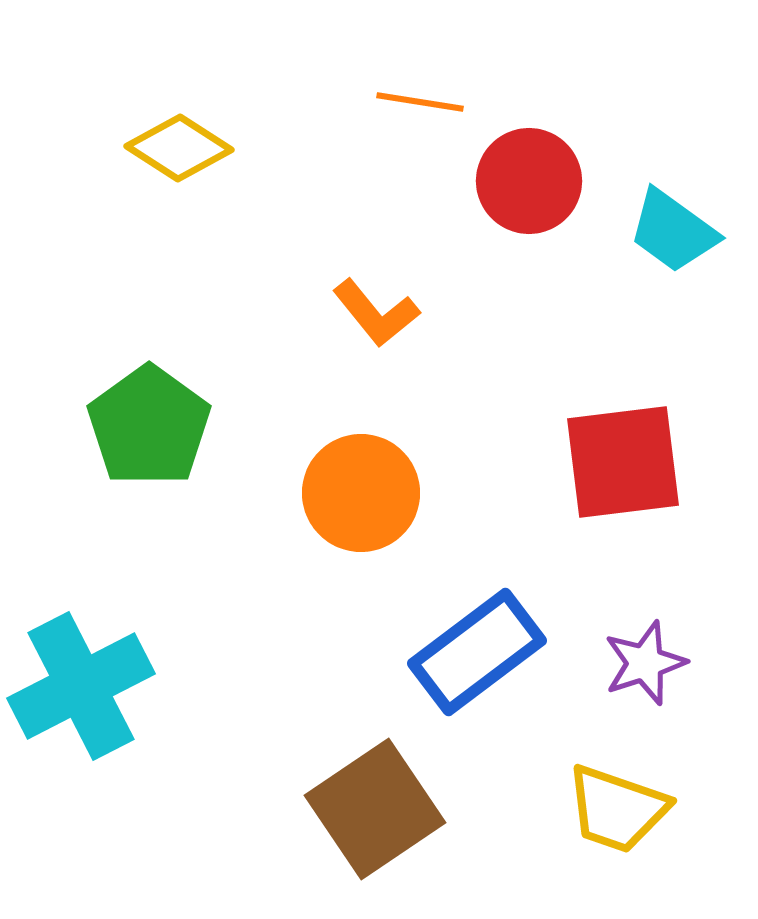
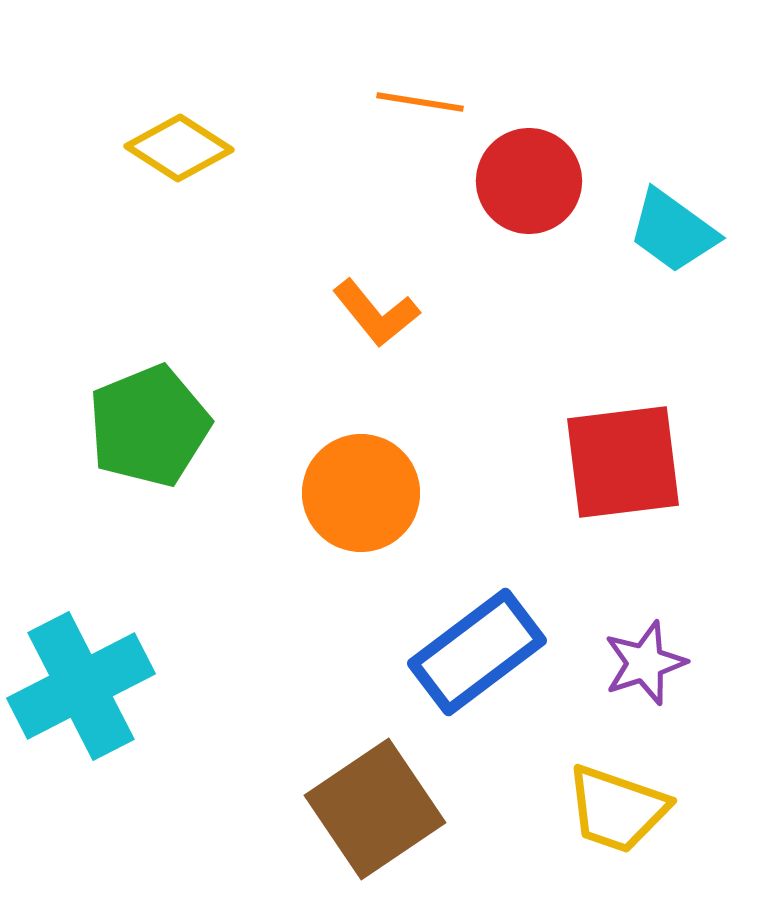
green pentagon: rotated 14 degrees clockwise
